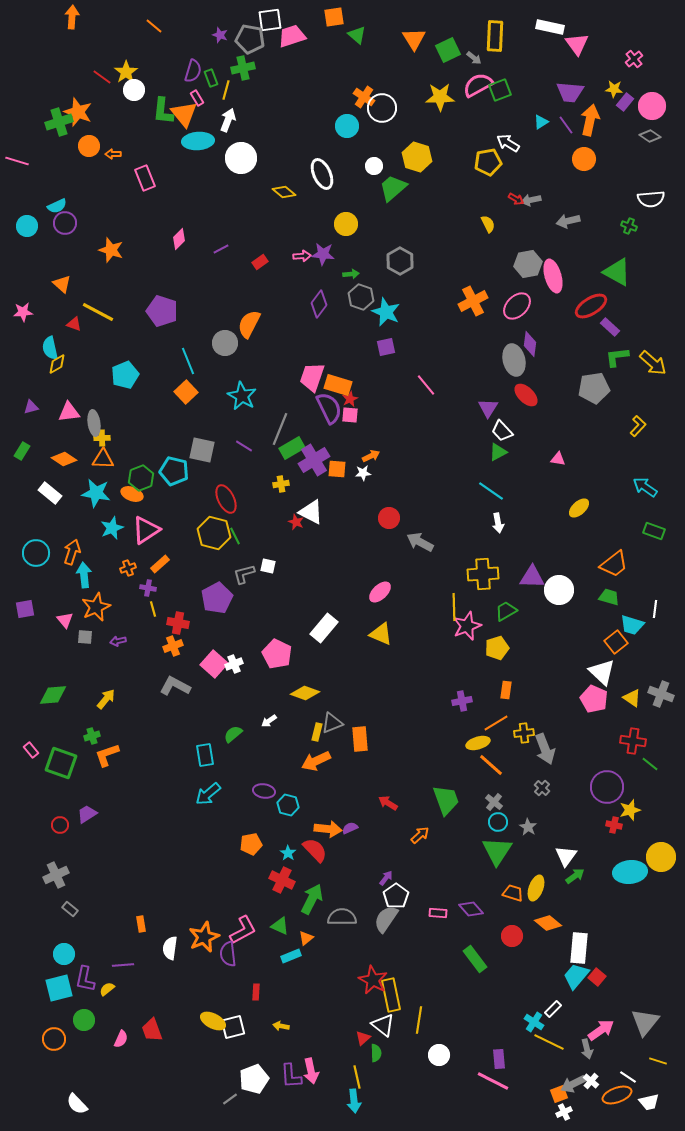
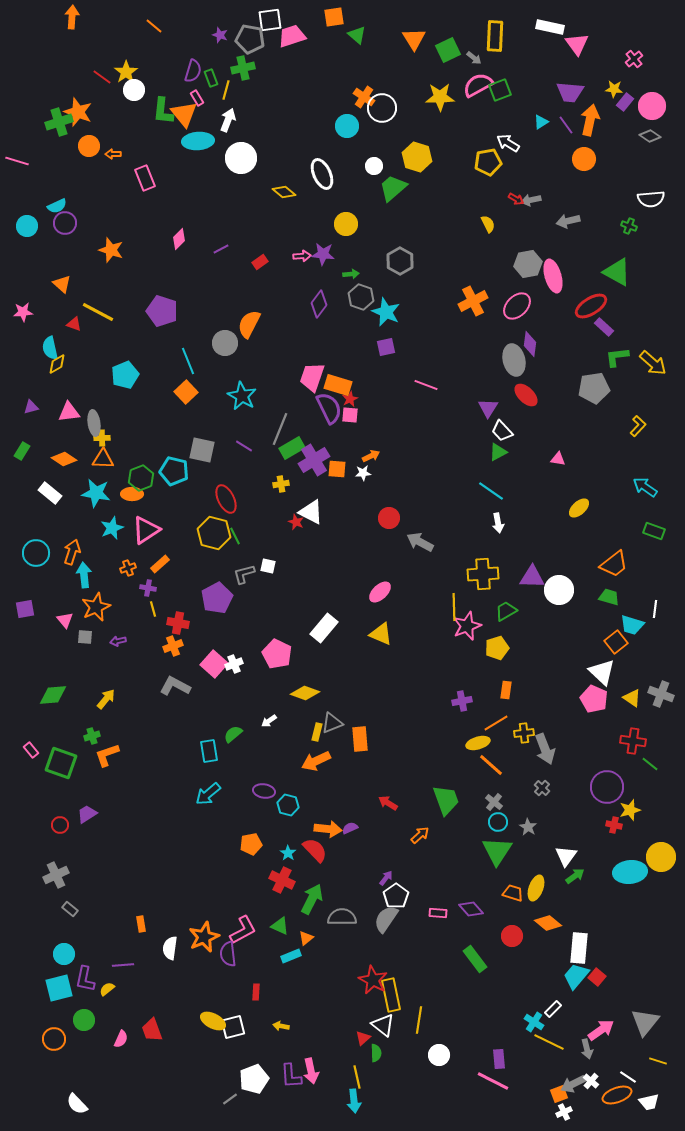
purple rectangle at (610, 327): moved 6 px left
pink line at (426, 385): rotated 30 degrees counterclockwise
orange ellipse at (132, 494): rotated 20 degrees counterclockwise
cyan rectangle at (205, 755): moved 4 px right, 4 px up
